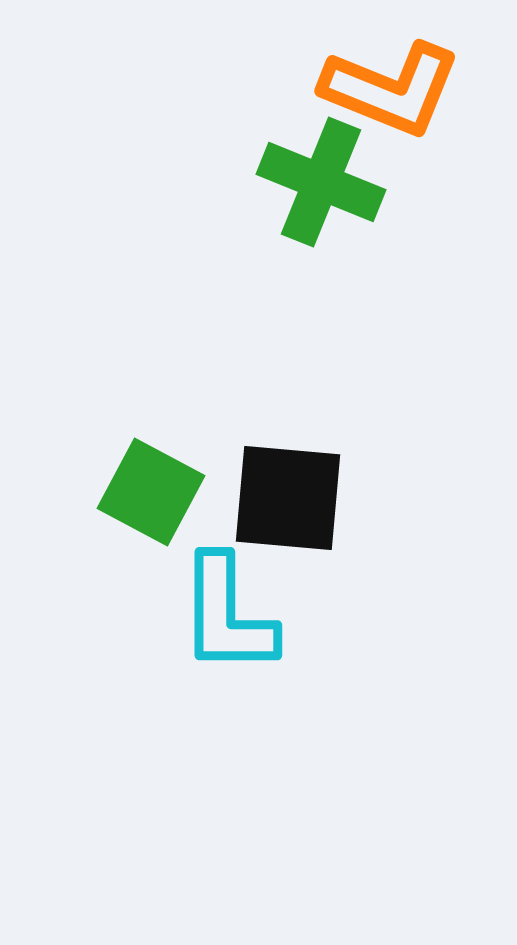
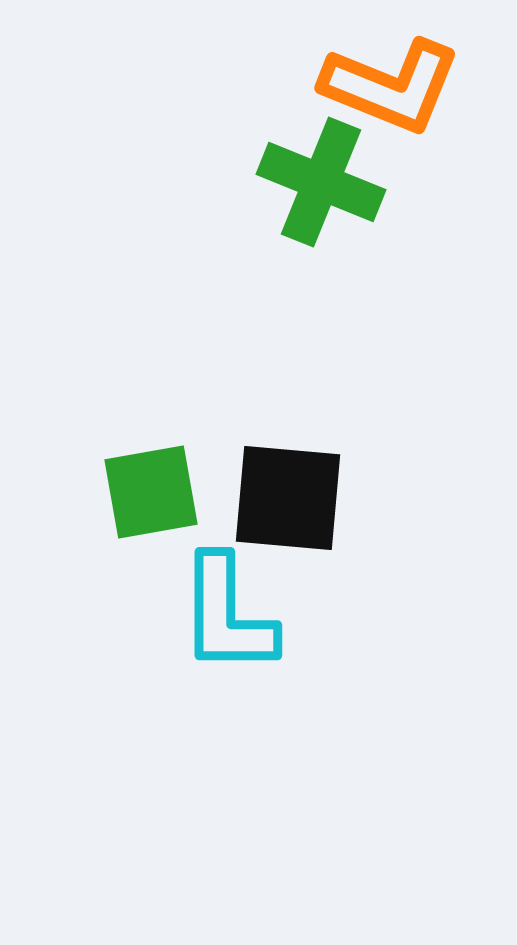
orange L-shape: moved 3 px up
green square: rotated 38 degrees counterclockwise
